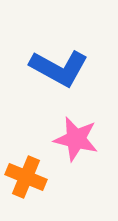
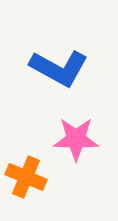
pink star: rotated 12 degrees counterclockwise
